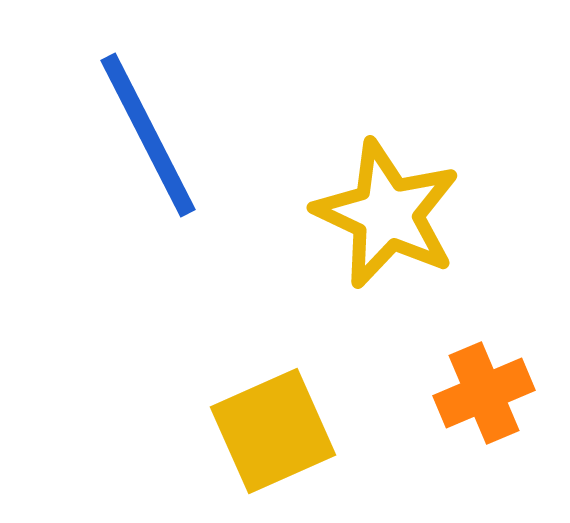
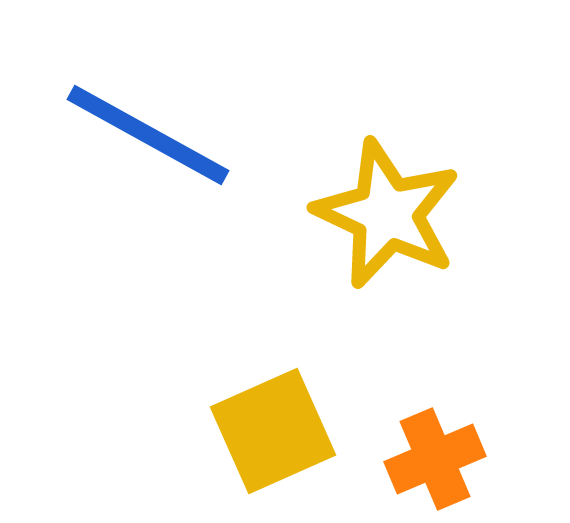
blue line: rotated 34 degrees counterclockwise
orange cross: moved 49 px left, 66 px down
